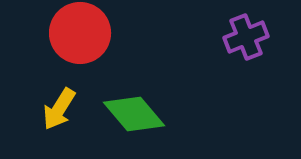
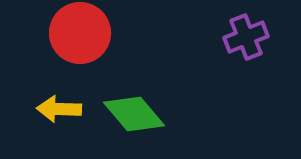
yellow arrow: rotated 60 degrees clockwise
